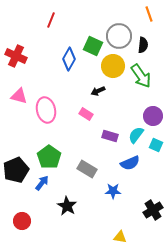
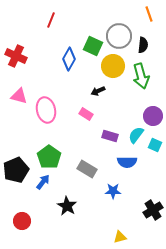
green arrow: rotated 20 degrees clockwise
cyan square: moved 1 px left
blue semicircle: moved 3 px left, 1 px up; rotated 24 degrees clockwise
blue arrow: moved 1 px right, 1 px up
yellow triangle: rotated 24 degrees counterclockwise
